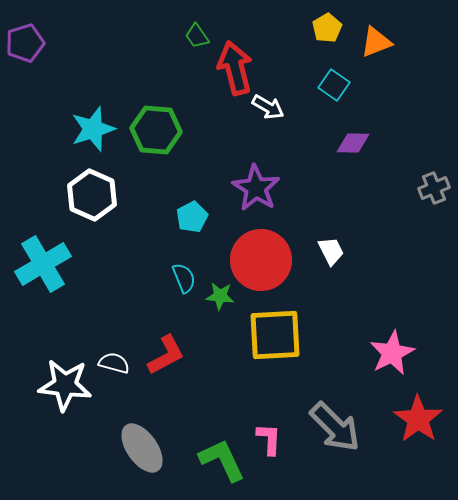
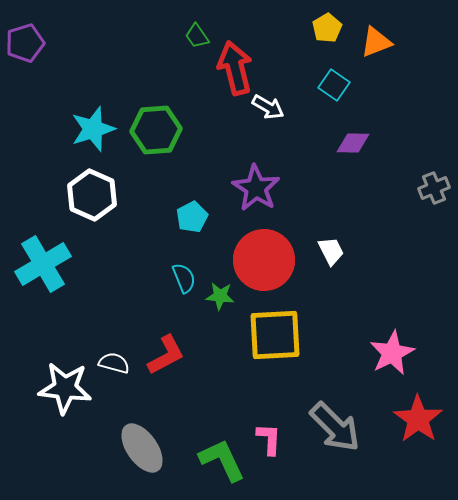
green hexagon: rotated 9 degrees counterclockwise
red circle: moved 3 px right
white star: moved 3 px down
